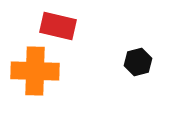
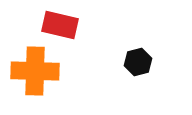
red rectangle: moved 2 px right, 1 px up
